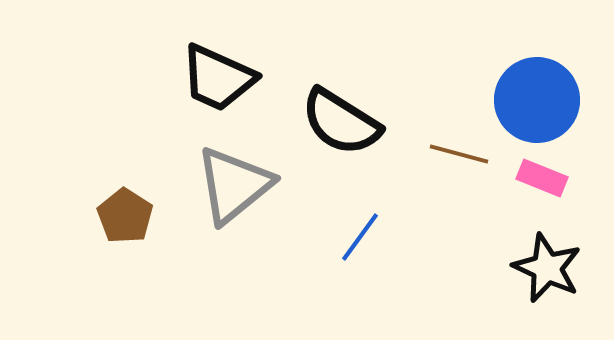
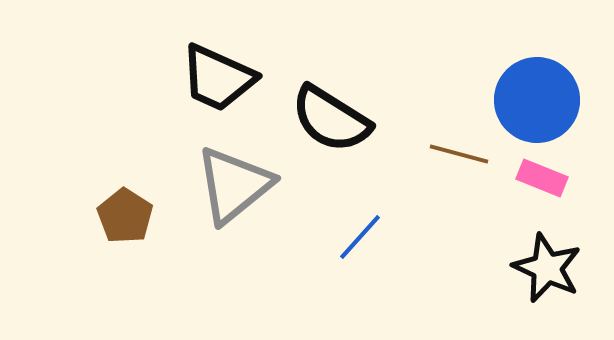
black semicircle: moved 10 px left, 3 px up
blue line: rotated 6 degrees clockwise
